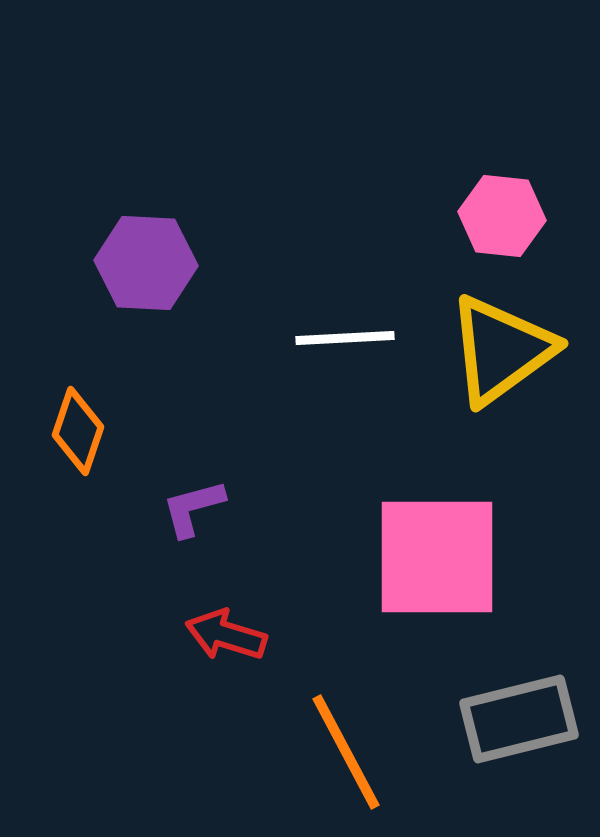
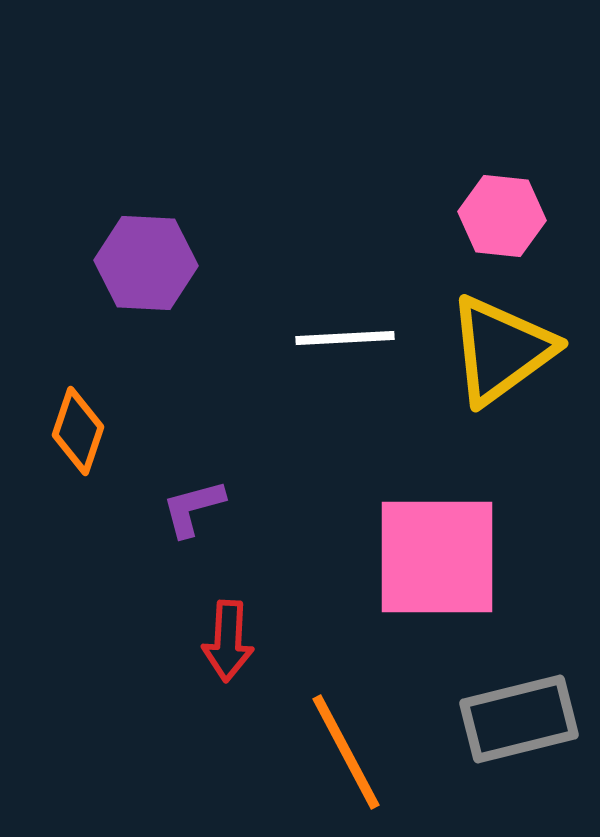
red arrow: moved 2 px right, 6 px down; rotated 104 degrees counterclockwise
